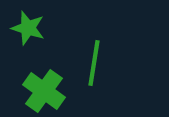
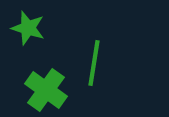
green cross: moved 2 px right, 1 px up
